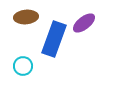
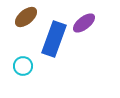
brown ellipse: rotated 35 degrees counterclockwise
